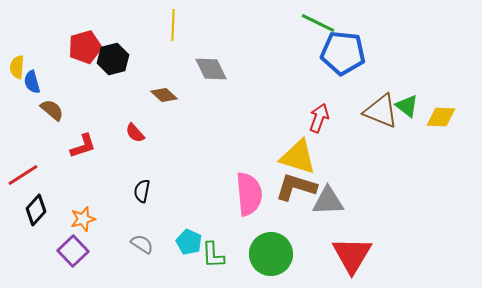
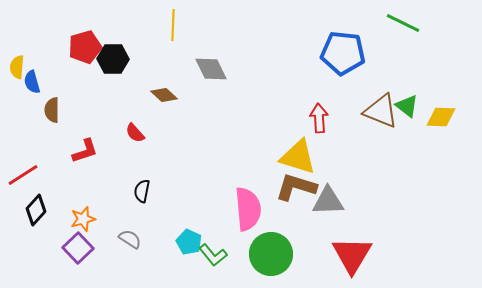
green line: moved 85 px right
black hexagon: rotated 16 degrees clockwise
brown semicircle: rotated 130 degrees counterclockwise
red arrow: rotated 24 degrees counterclockwise
red L-shape: moved 2 px right, 5 px down
pink semicircle: moved 1 px left, 15 px down
gray semicircle: moved 12 px left, 5 px up
purple square: moved 5 px right, 3 px up
green L-shape: rotated 36 degrees counterclockwise
